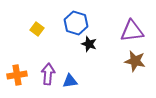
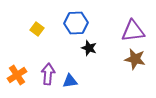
blue hexagon: rotated 20 degrees counterclockwise
purple triangle: moved 1 px right
black star: moved 4 px down
brown star: moved 2 px up
orange cross: rotated 24 degrees counterclockwise
